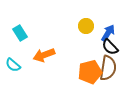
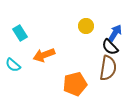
blue arrow: moved 7 px right
orange pentagon: moved 15 px left, 12 px down
